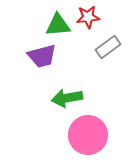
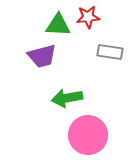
green triangle: rotated 8 degrees clockwise
gray rectangle: moved 2 px right, 5 px down; rotated 45 degrees clockwise
